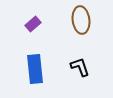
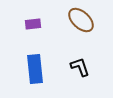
brown ellipse: rotated 40 degrees counterclockwise
purple rectangle: rotated 35 degrees clockwise
